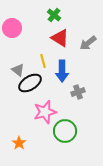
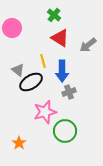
gray arrow: moved 2 px down
black ellipse: moved 1 px right, 1 px up
gray cross: moved 9 px left
